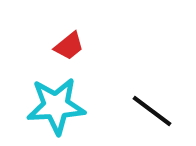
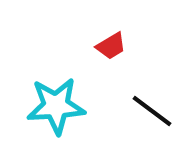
red trapezoid: moved 42 px right; rotated 8 degrees clockwise
